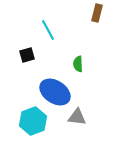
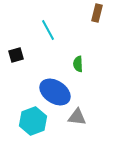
black square: moved 11 px left
